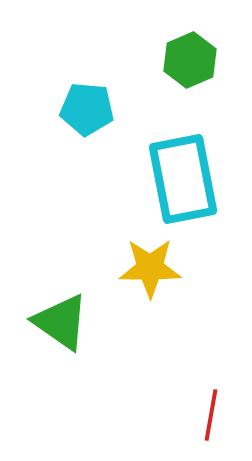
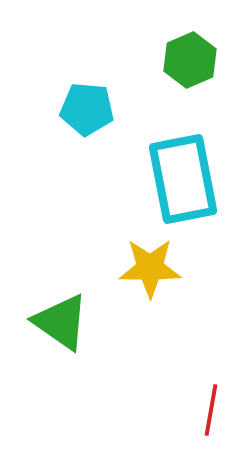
red line: moved 5 px up
